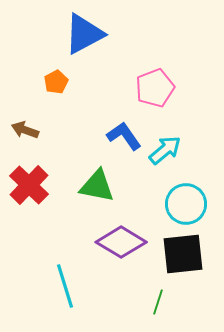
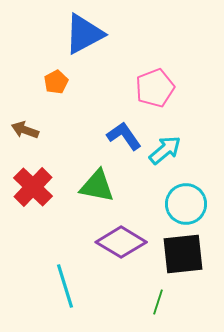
red cross: moved 4 px right, 2 px down
